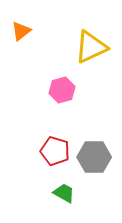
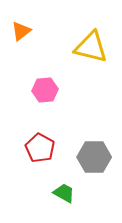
yellow triangle: rotated 39 degrees clockwise
pink hexagon: moved 17 px left; rotated 10 degrees clockwise
red pentagon: moved 15 px left, 3 px up; rotated 12 degrees clockwise
